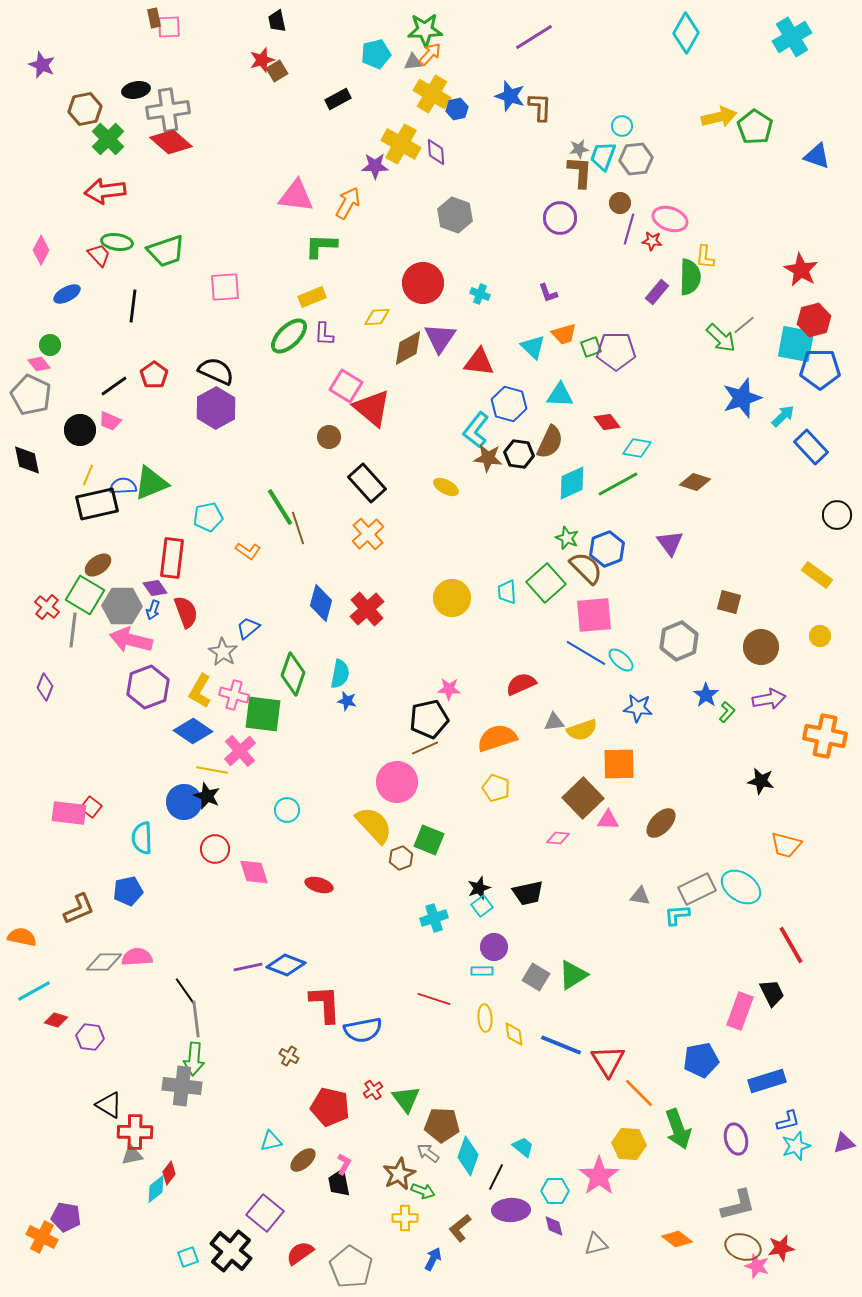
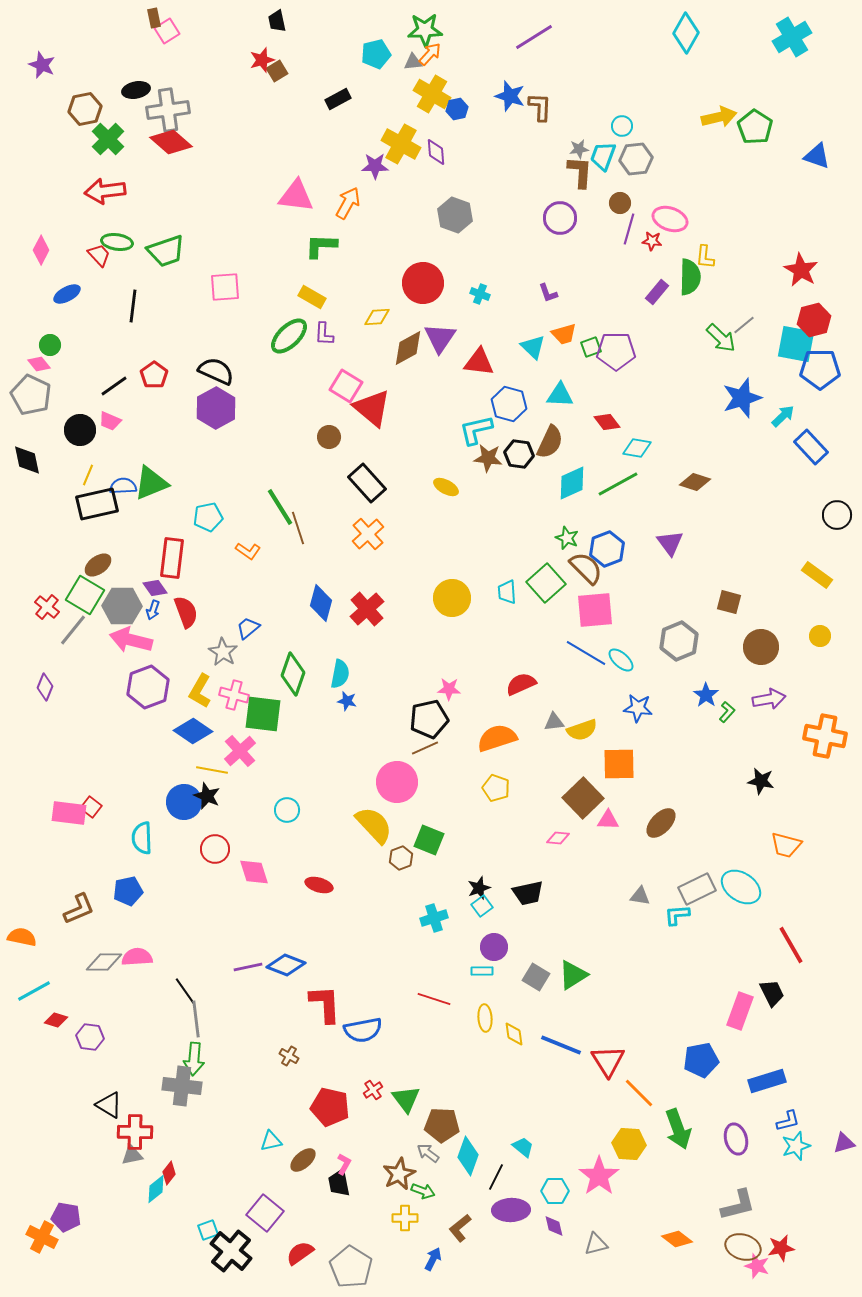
pink square at (169, 27): moved 2 px left, 4 px down; rotated 30 degrees counterclockwise
yellow rectangle at (312, 297): rotated 52 degrees clockwise
cyan L-shape at (476, 430): rotated 39 degrees clockwise
pink square at (594, 615): moved 1 px right, 5 px up
gray line at (73, 630): rotated 32 degrees clockwise
cyan square at (188, 1257): moved 20 px right, 27 px up
